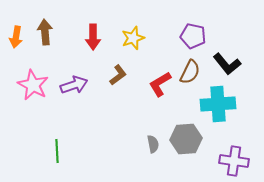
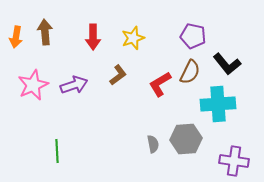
pink star: rotated 20 degrees clockwise
